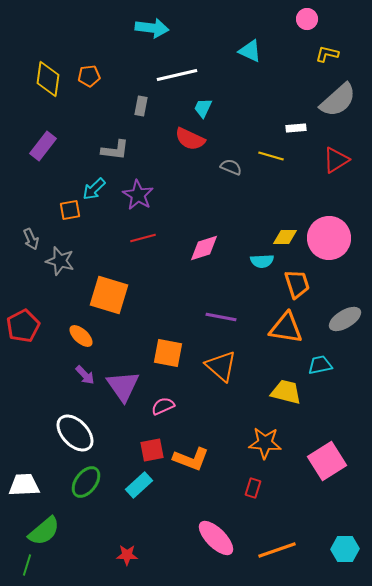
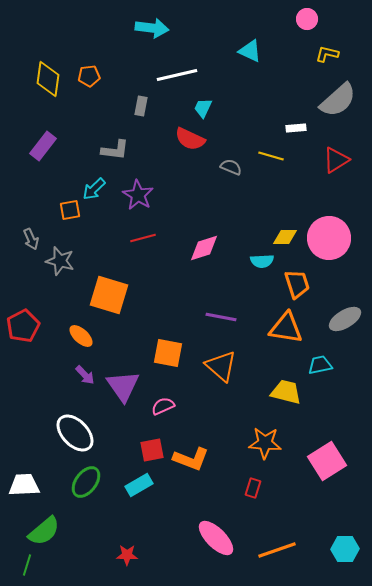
cyan rectangle at (139, 485): rotated 12 degrees clockwise
